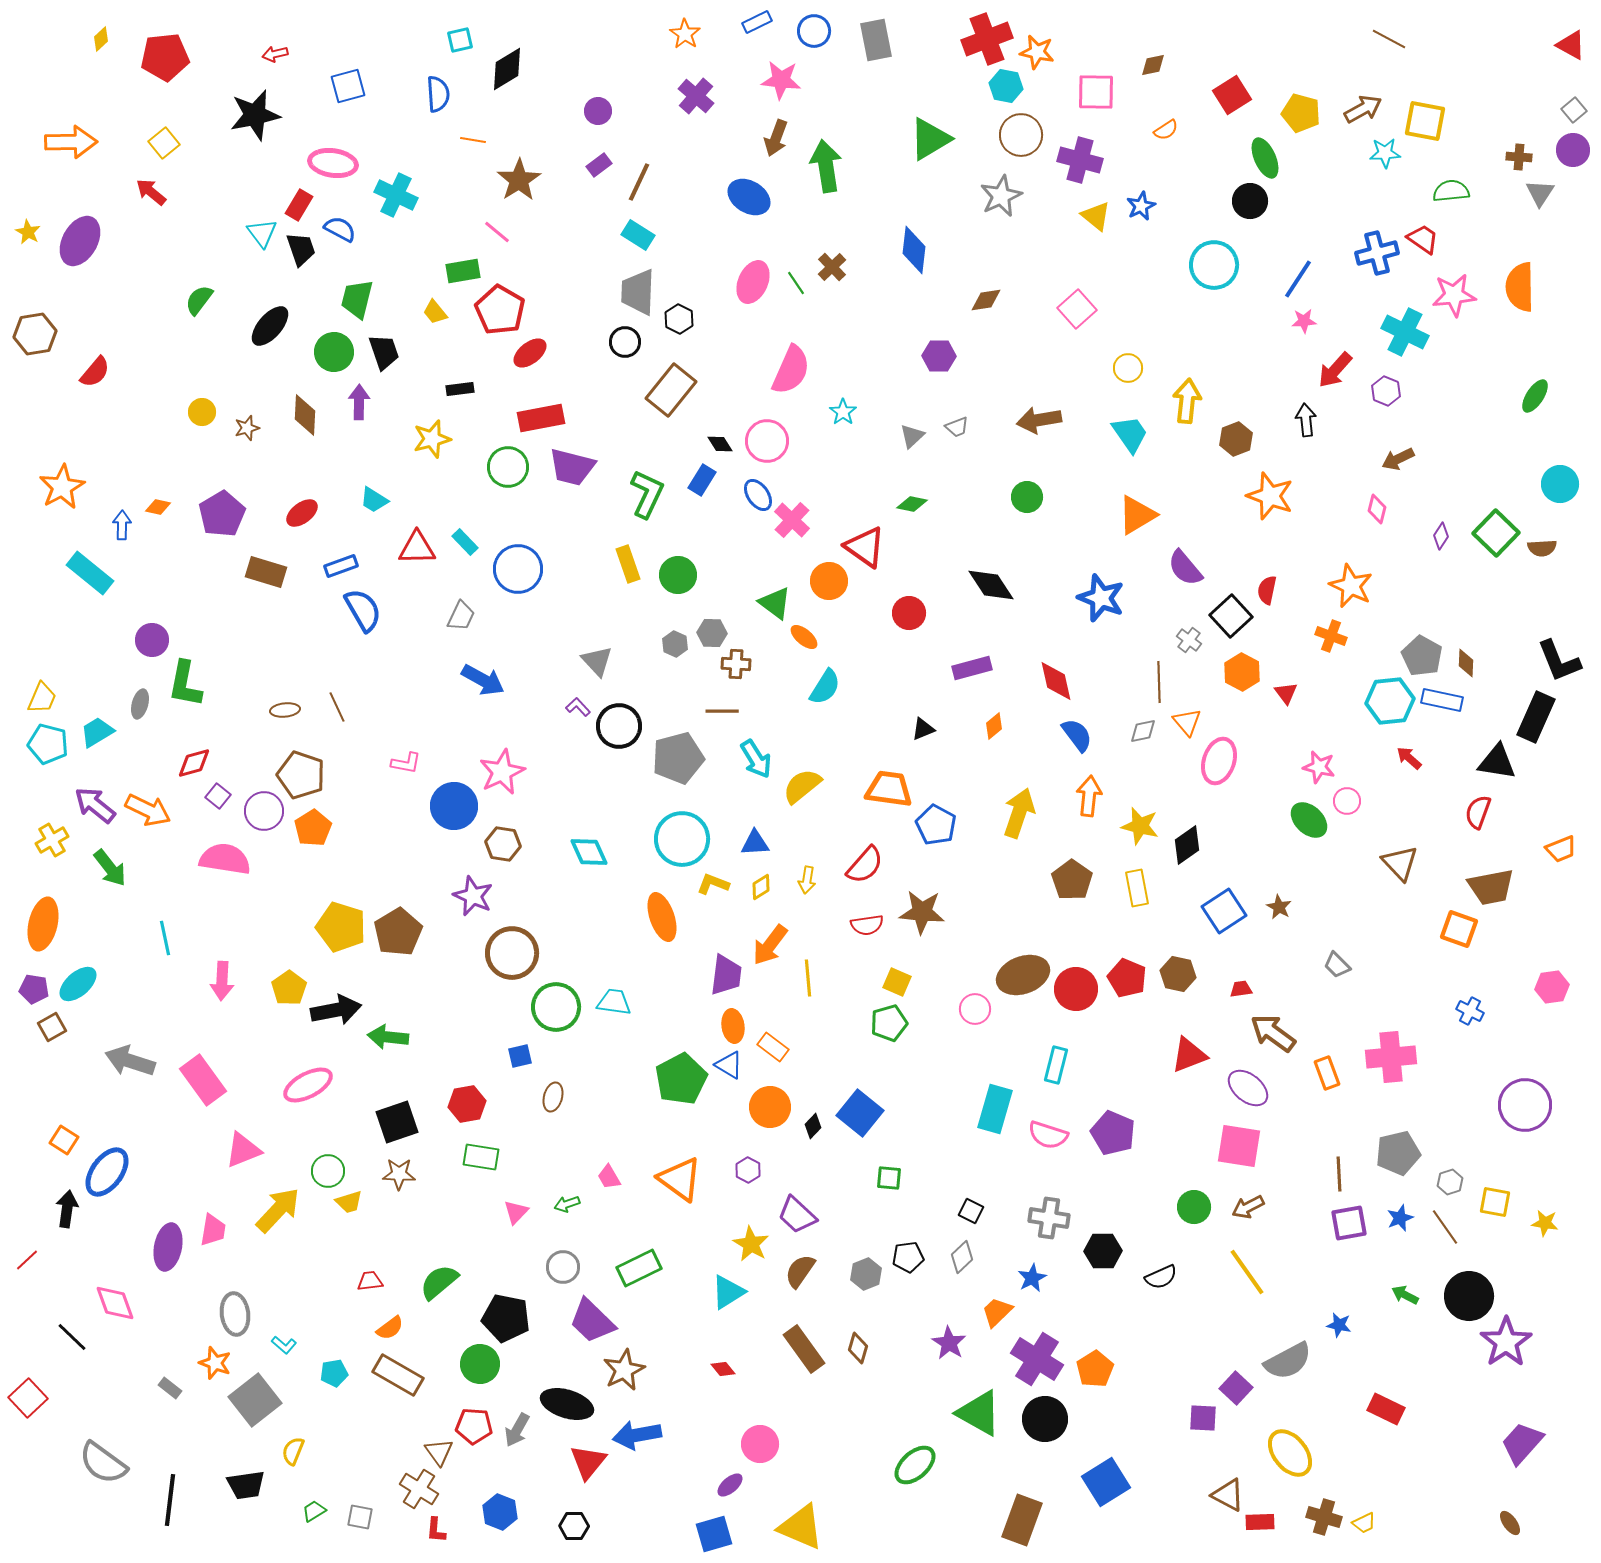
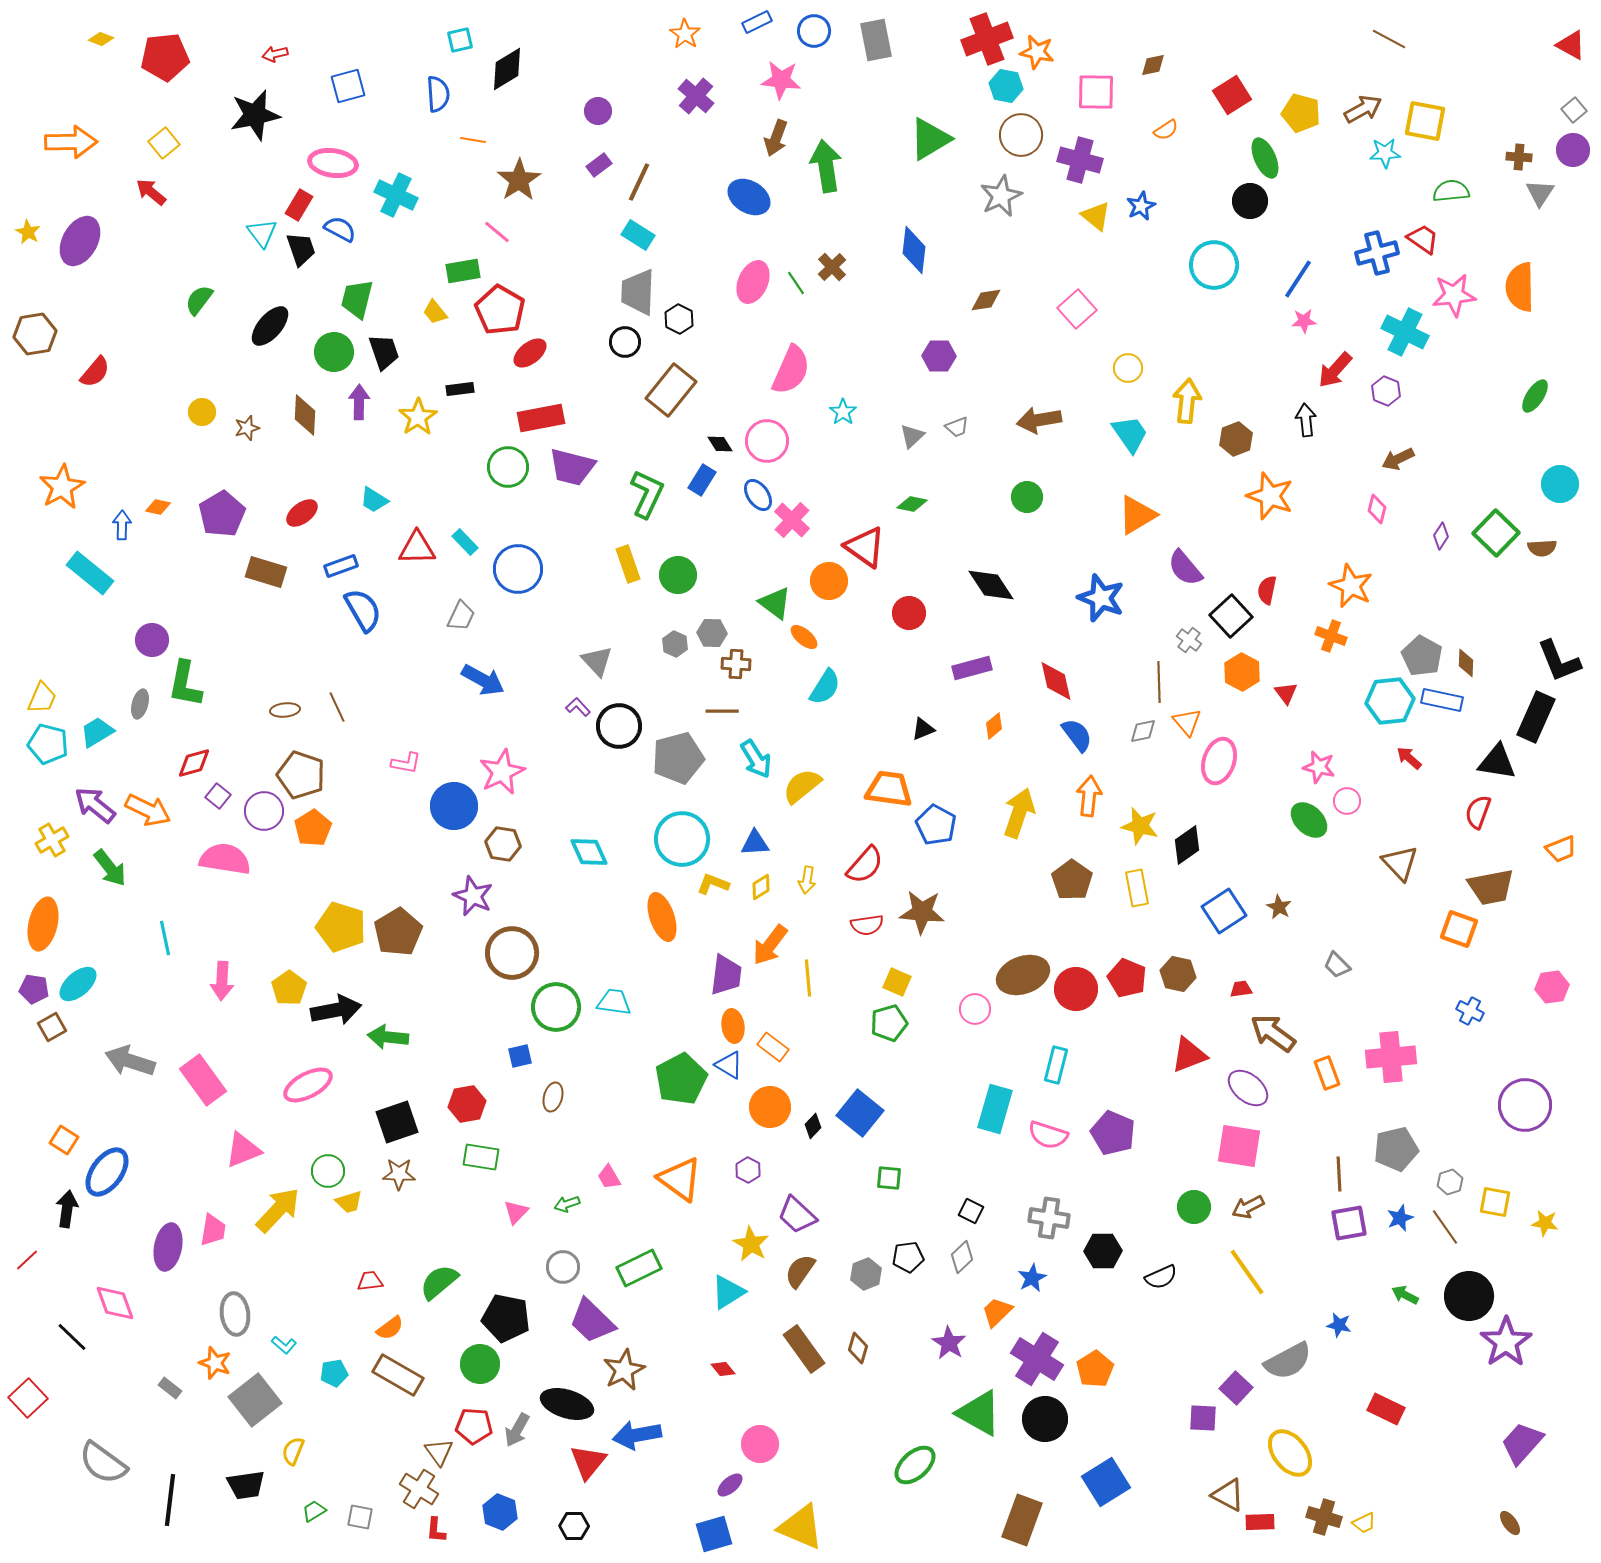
yellow diamond at (101, 39): rotated 65 degrees clockwise
yellow star at (432, 439): moved 14 px left, 22 px up; rotated 18 degrees counterclockwise
gray pentagon at (1398, 1153): moved 2 px left, 4 px up
